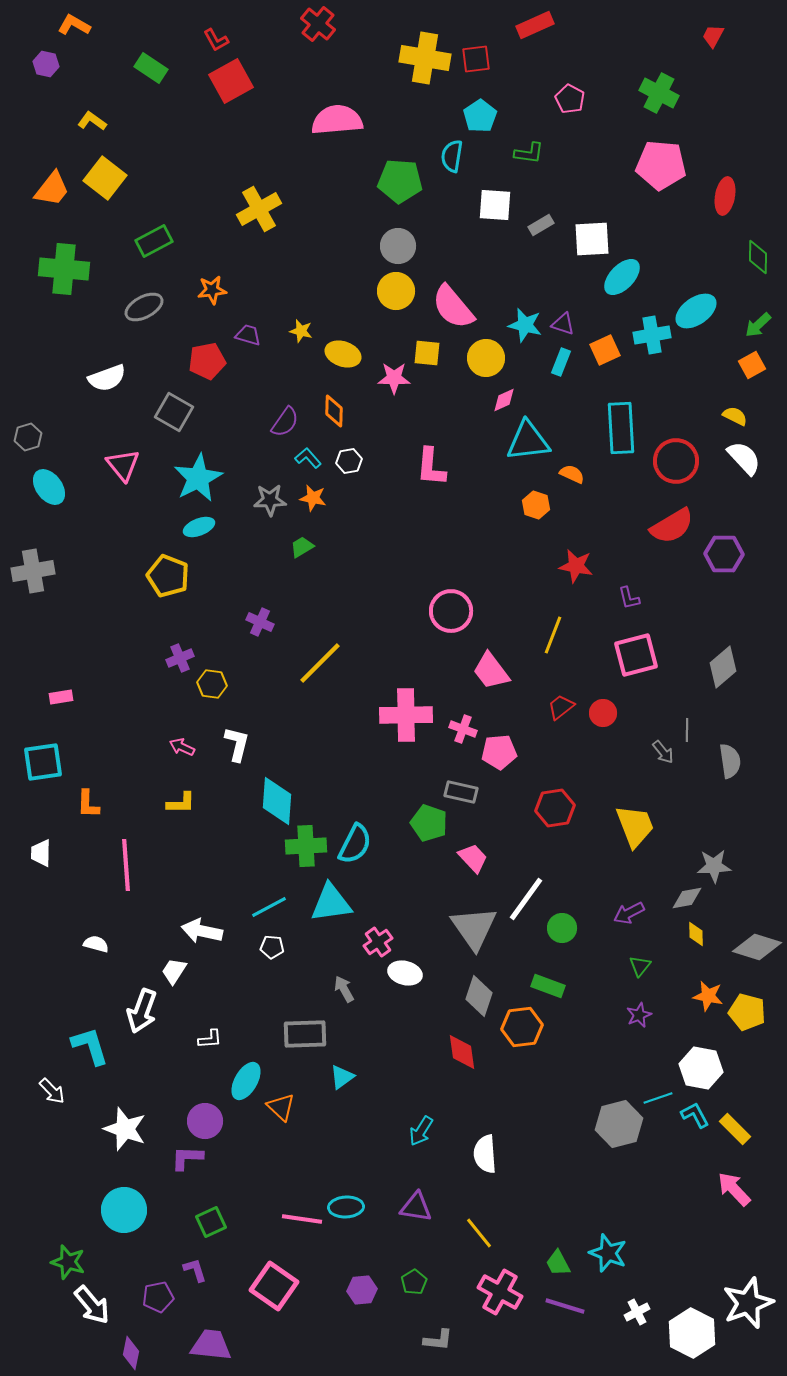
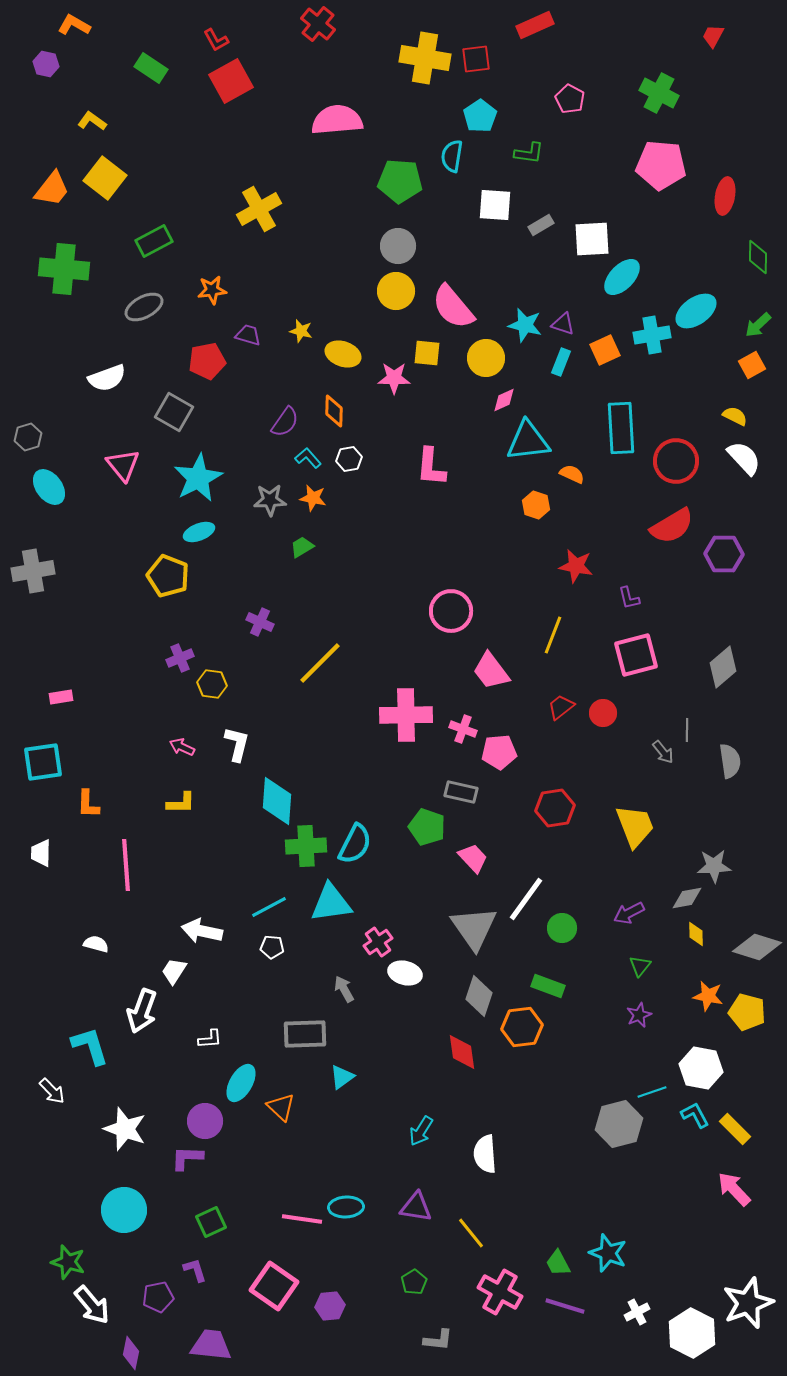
white hexagon at (349, 461): moved 2 px up
cyan ellipse at (199, 527): moved 5 px down
green pentagon at (429, 823): moved 2 px left, 4 px down
cyan ellipse at (246, 1081): moved 5 px left, 2 px down
cyan line at (658, 1098): moved 6 px left, 6 px up
yellow line at (479, 1233): moved 8 px left
purple hexagon at (362, 1290): moved 32 px left, 16 px down
